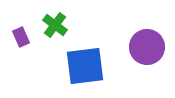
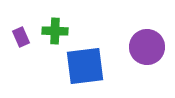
green cross: moved 6 px down; rotated 35 degrees counterclockwise
